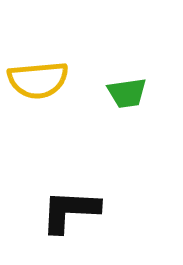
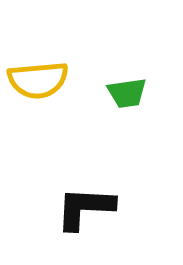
black L-shape: moved 15 px right, 3 px up
